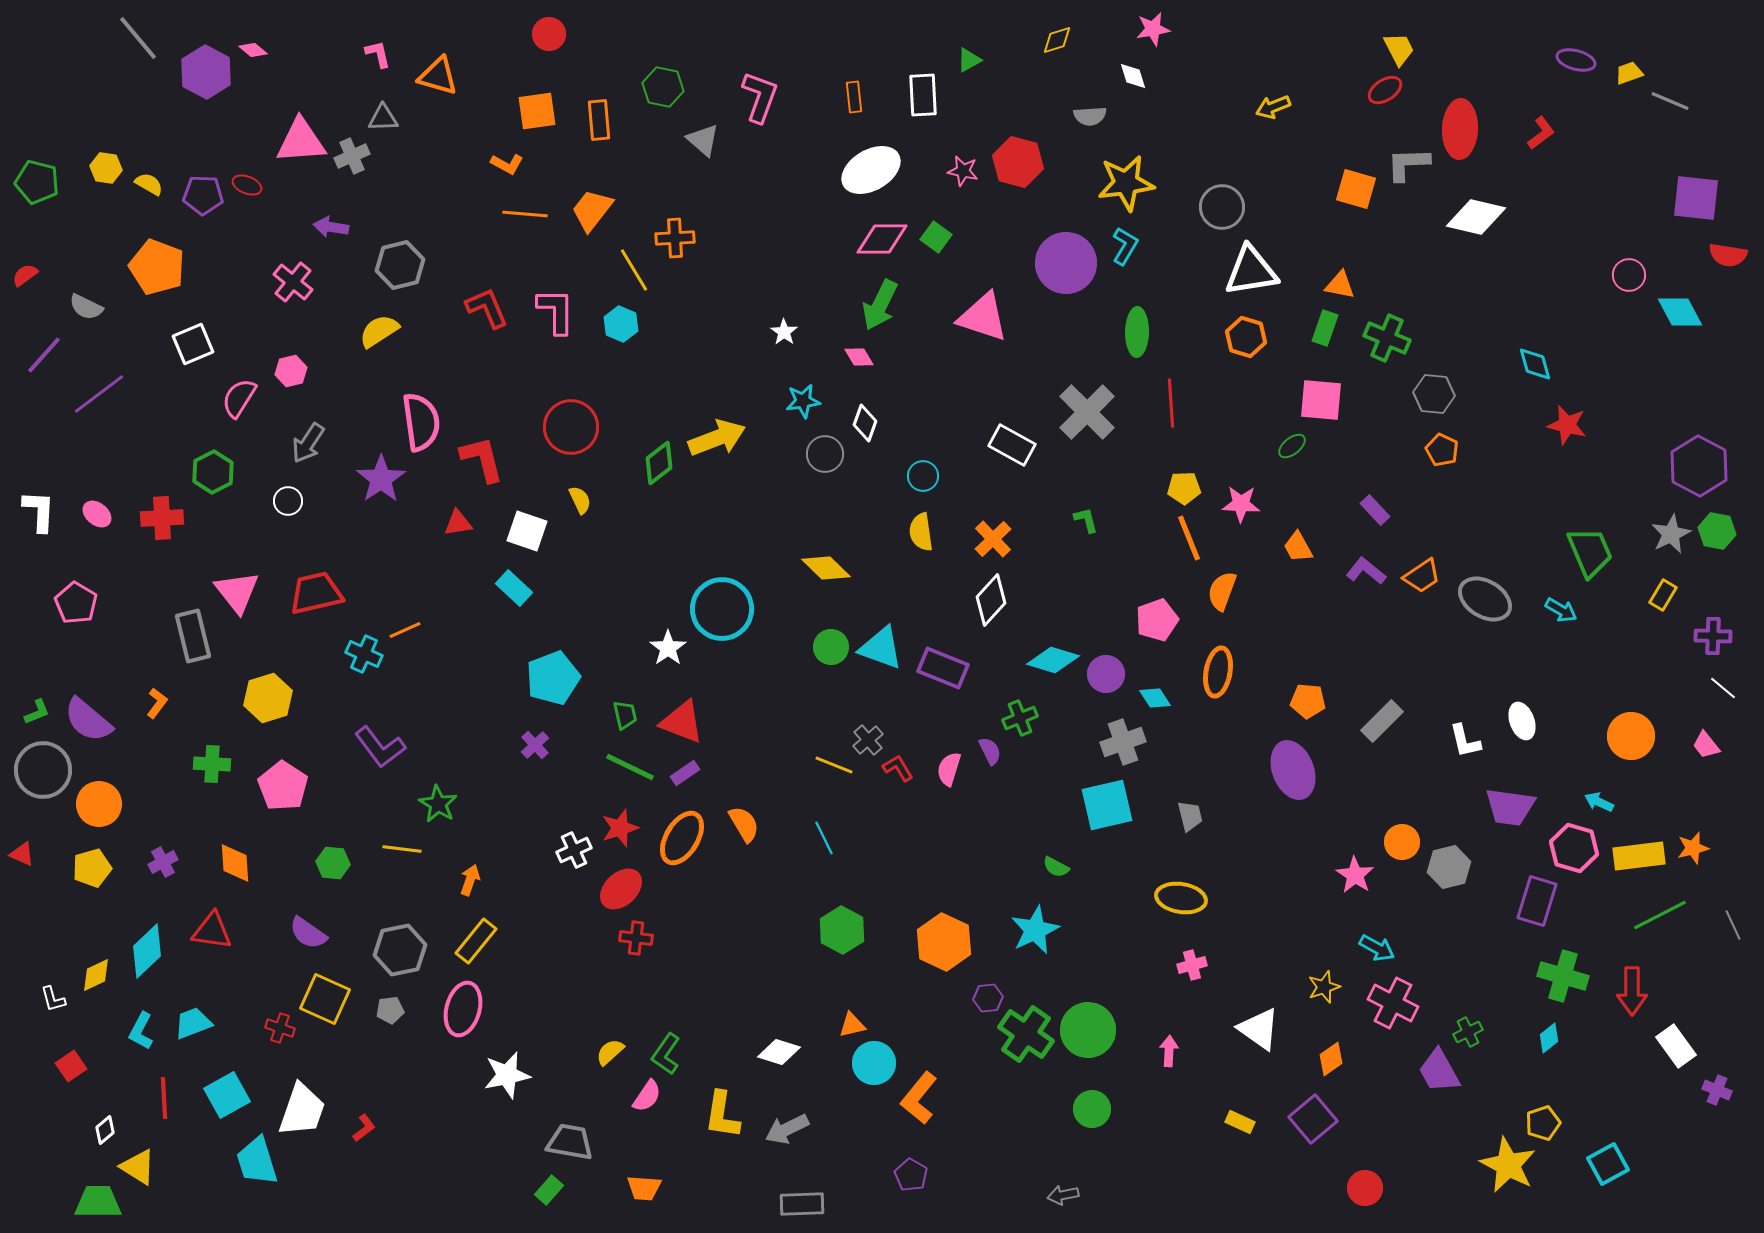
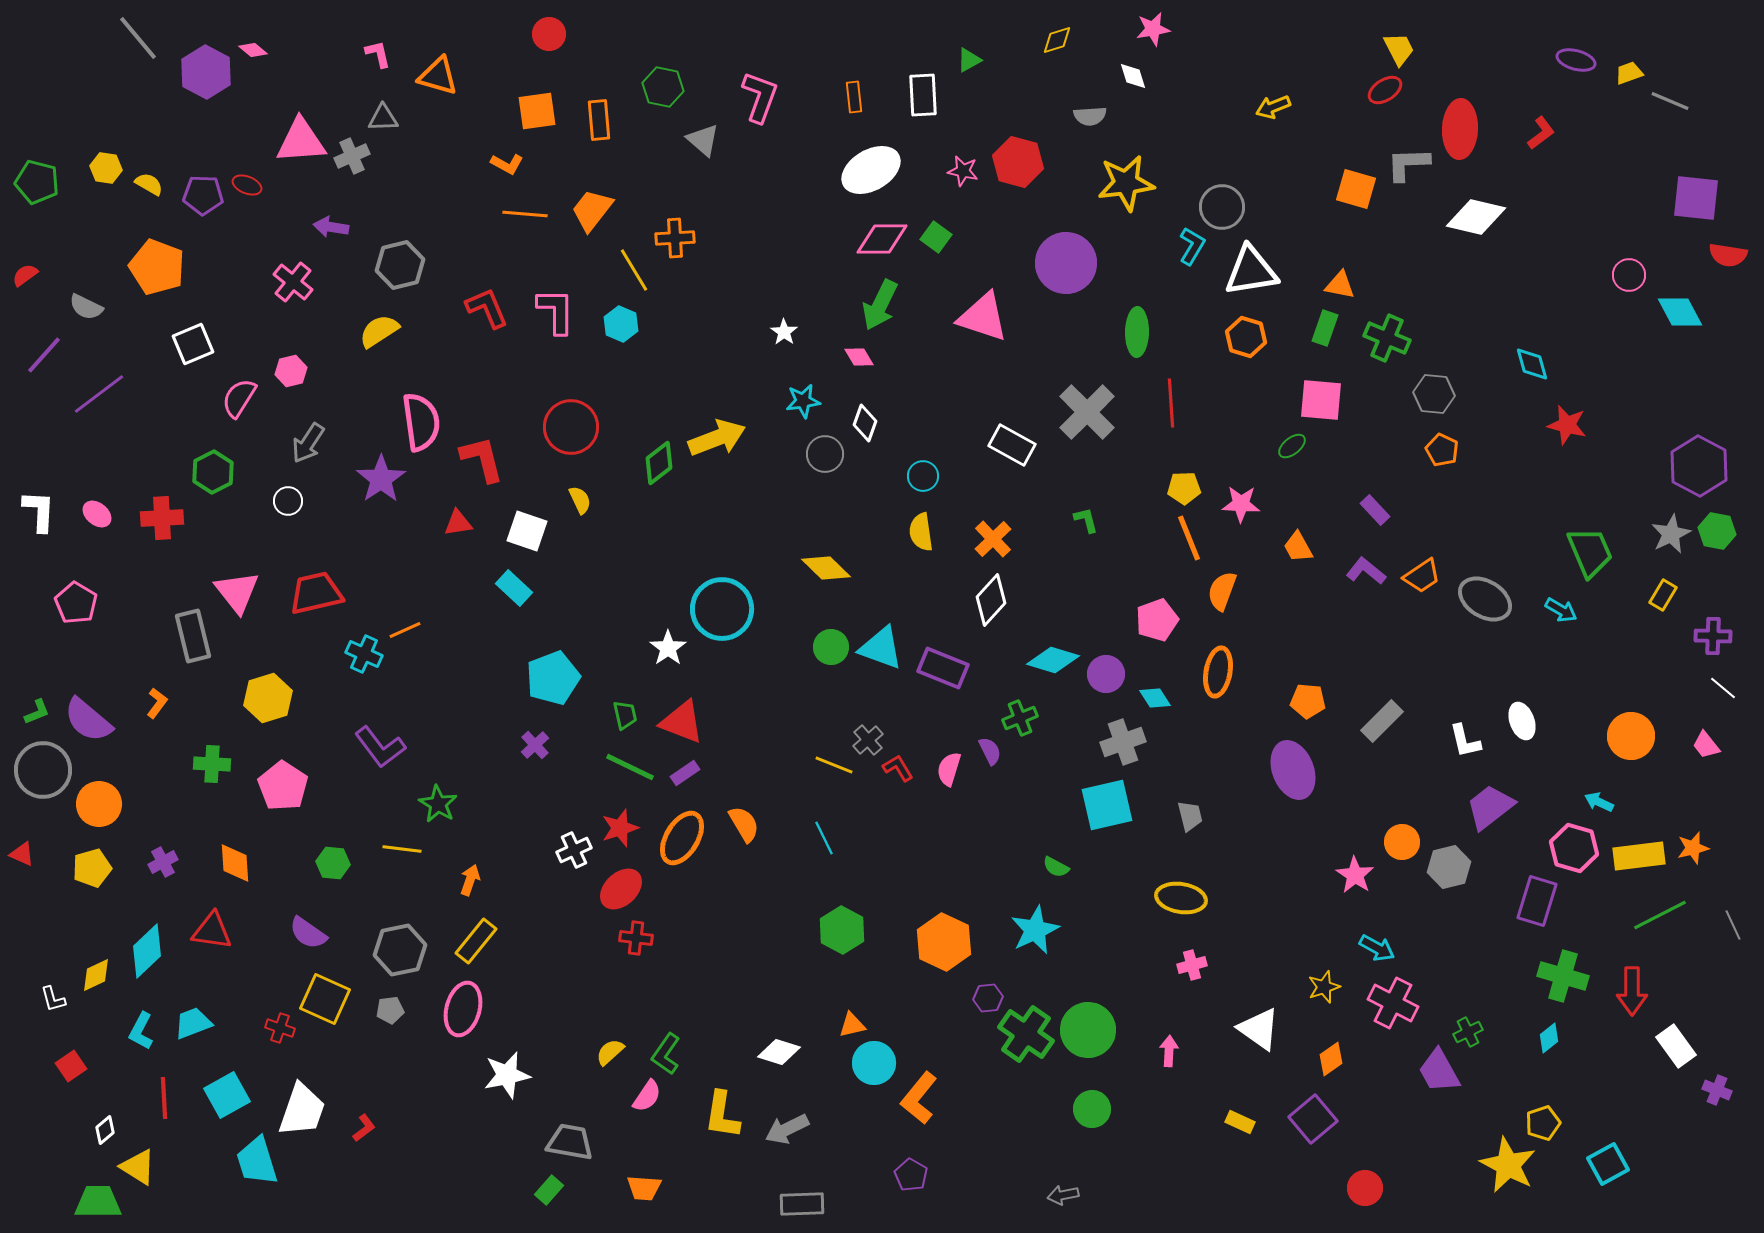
cyan L-shape at (1125, 246): moved 67 px right
cyan diamond at (1535, 364): moved 3 px left
purple trapezoid at (1510, 807): moved 20 px left; rotated 134 degrees clockwise
